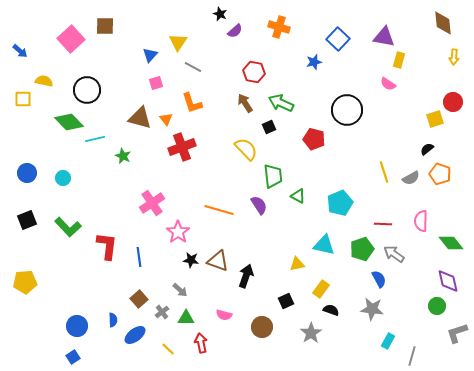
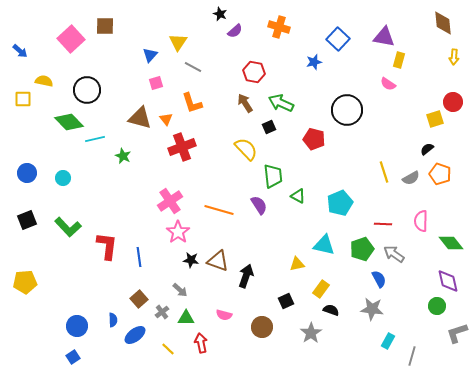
pink cross at (152, 203): moved 18 px right, 2 px up
